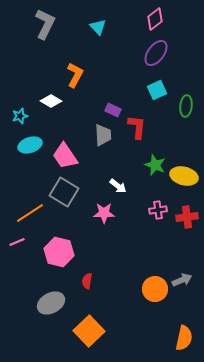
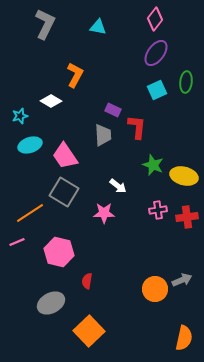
pink diamond: rotated 15 degrees counterclockwise
cyan triangle: rotated 36 degrees counterclockwise
green ellipse: moved 24 px up
green star: moved 2 px left
